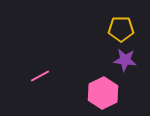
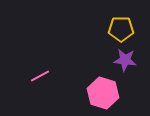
pink hexagon: rotated 16 degrees counterclockwise
